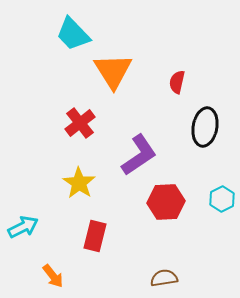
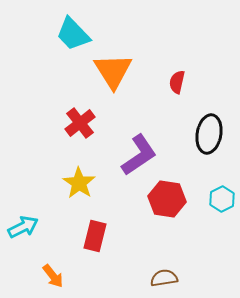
black ellipse: moved 4 px right, 7 px down
red hexagon: moved 1 px right, 3 px up; rotated 12 degrees clockwise
